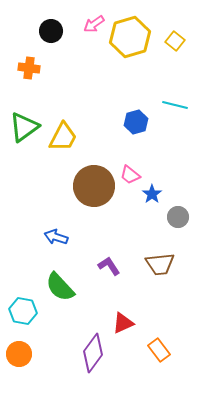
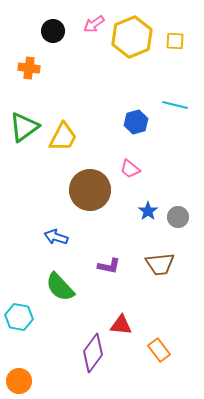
black circle: moved 2 px right
yellow hexagon: moved 2 px right; rotated 6 degrees counterclockwise
yellow square: rotated 36 degrees counterclockwise
pink trapezoid: moved 6 px up
brown circle: moved 4 px left, 4 px down
blue star: moved 4 px left, 17 px down
purple L-shape: rotated 135 degrees clockwise
cyan hexagon: moved 4 px left, 6 px down
red triangle: moved 2 px left, 2 px down; rotated 30 degrees clockwise
orange circle: moved 27 px down
